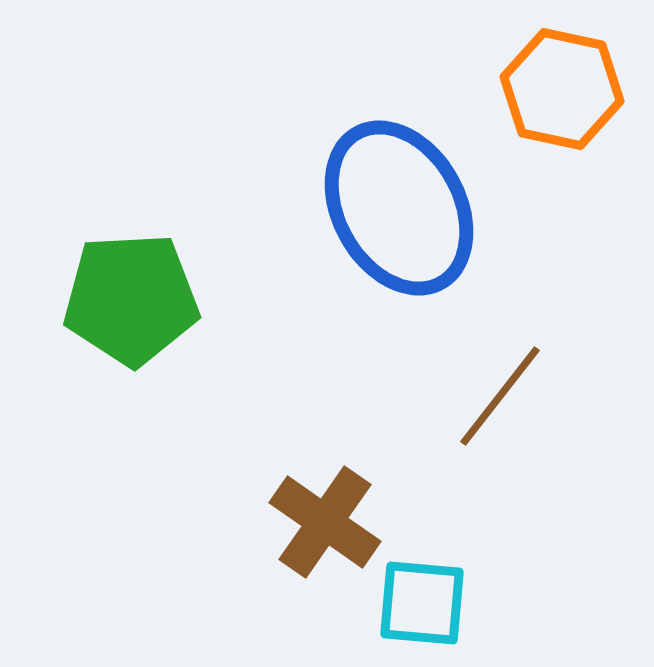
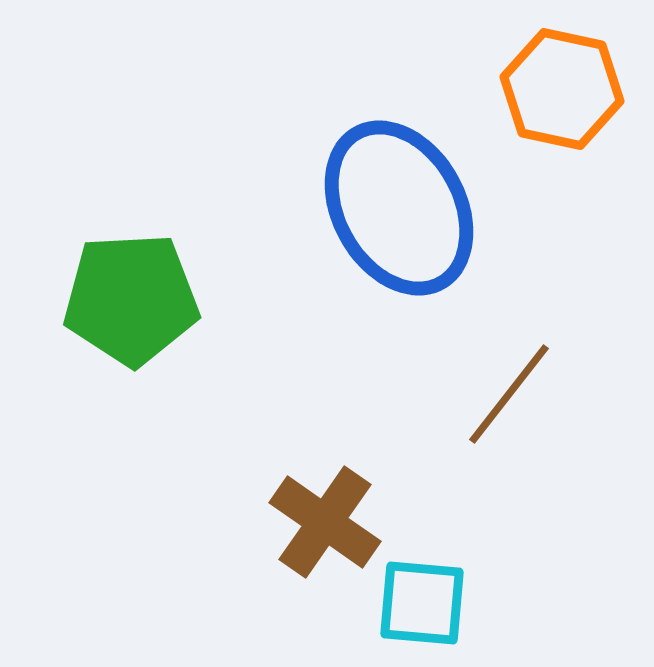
brown line: moved 9 px right, 2 px up
